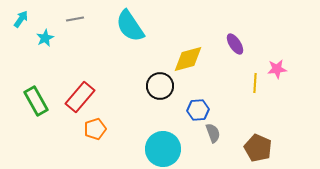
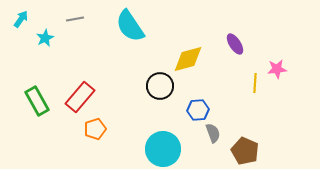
green rectangle: moved 1 px right
brown pentagon: moved 13 px left, 3 px down
